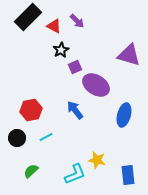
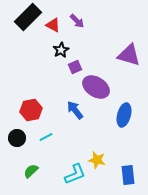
red triangle: moved 1 px left, 1 px up
purple ellipse: moved 2 px down
